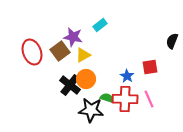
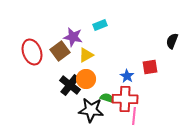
cyan rectangle: rotated 16 degrees clockwise
yellow triangle: moved 3 px right
pink line: moved 15 px left, 17 px down; rotated 30 degrees clockwise
